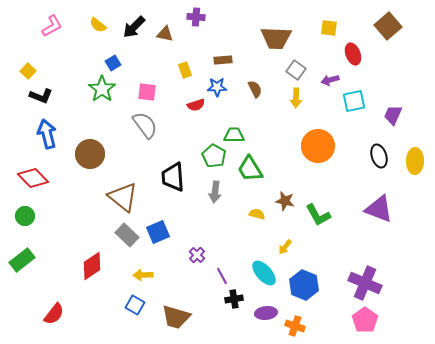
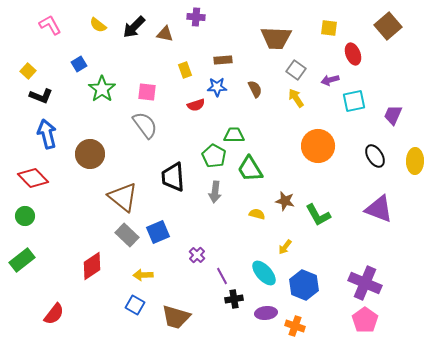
pink L-shape at (52, 26): moved 2 px left, 1 px up; rotated 90 degrees counterclockwise
blue square at (113, 63): moved 34 px left, 1 px down
yellow arrow at (296, 98): rotated 144 degrees clockwise
black ellipse at (379, 156): moved 4 px left; rotated 15 degrees counterclockwise
